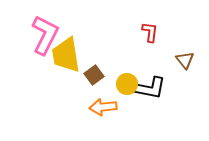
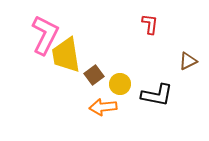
red L-shape: moved 8 px up
brown triangle: moved 3 px right, 1 px down; rotated 42 degrees clockwise
yellow circle: moved 7 px left
black L-shape: moved 7 px right, 7 px down
